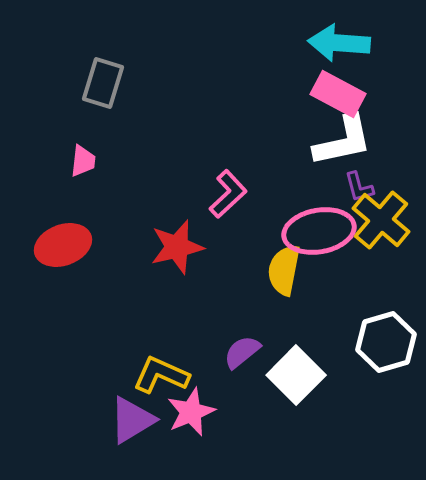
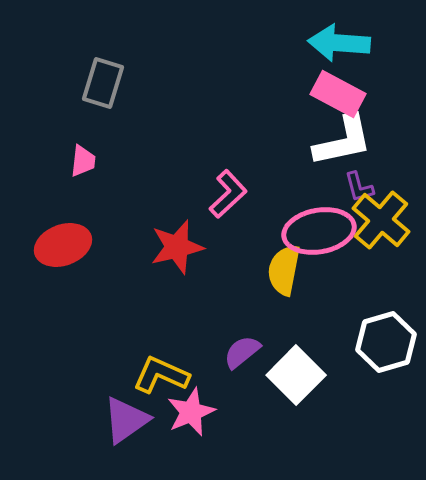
purple triangle: moved 6 px left; rotated 4 degrees counterclockwise
